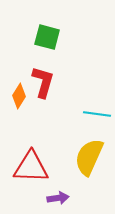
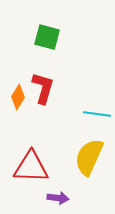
red L-shape: moved 6 px down
orange diamond: moved 1 px left, 1 px down
purple arrow: rotated 15 degrees clockwise
